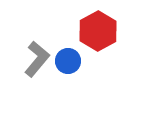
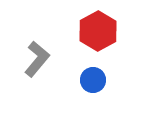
blue circle: moved 25 px right, 19 px down
